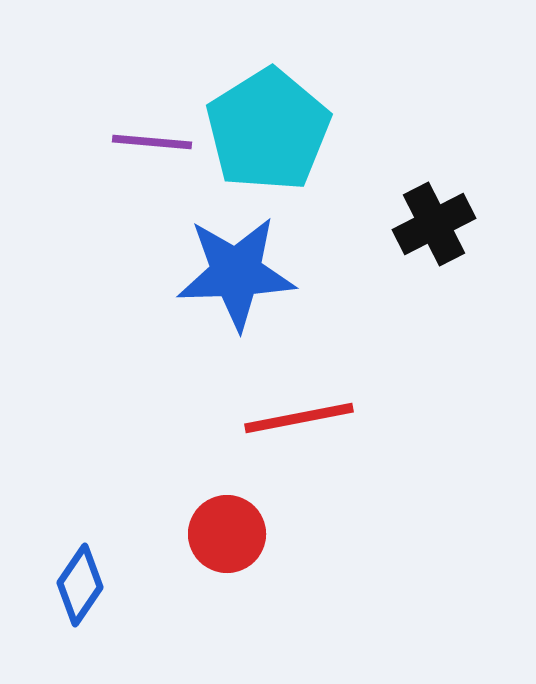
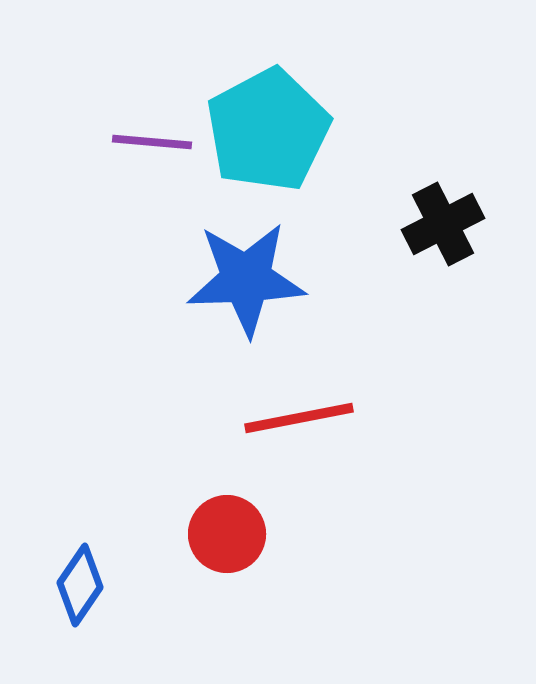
cyan pentagon: rotated 4 degrees clockwise
black cross: moved 9 px right
blue star: moved 10 px right, 6 px down
